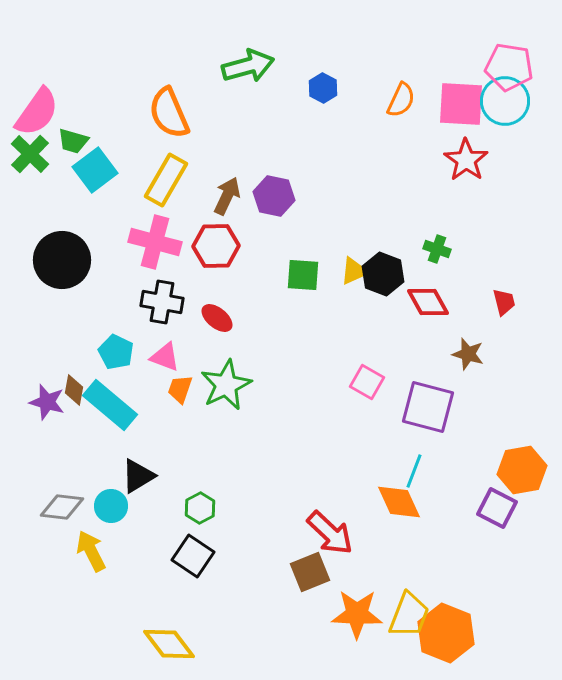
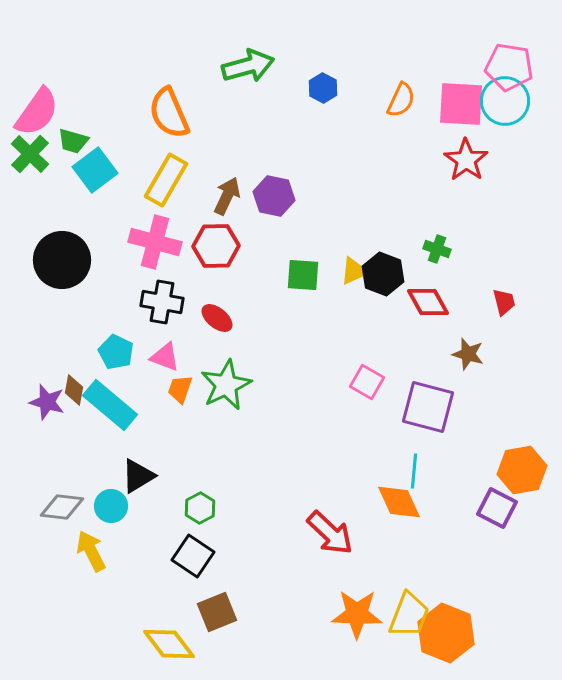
cyan line at (414, 471): rotated 16 degrees counterclockwise
brown square at (310, 572): moved 93 px left, 40 px down
